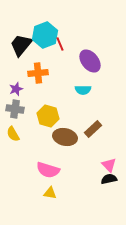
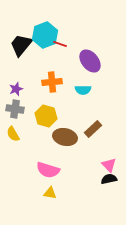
red line: rotated 48 degrees counterclockwise
orange cross: moved 14 px right, 9 px down
yellow hexagon: moved 2 px left
